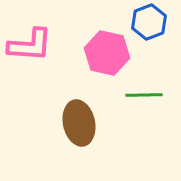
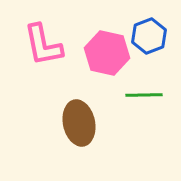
blue hexagon: moved 14 px down
pink L-shape: moved 13 px right; rotated 75 degrees clockwise
